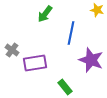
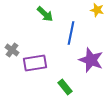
green arrow: rotated 84 degrees counterclockwise
